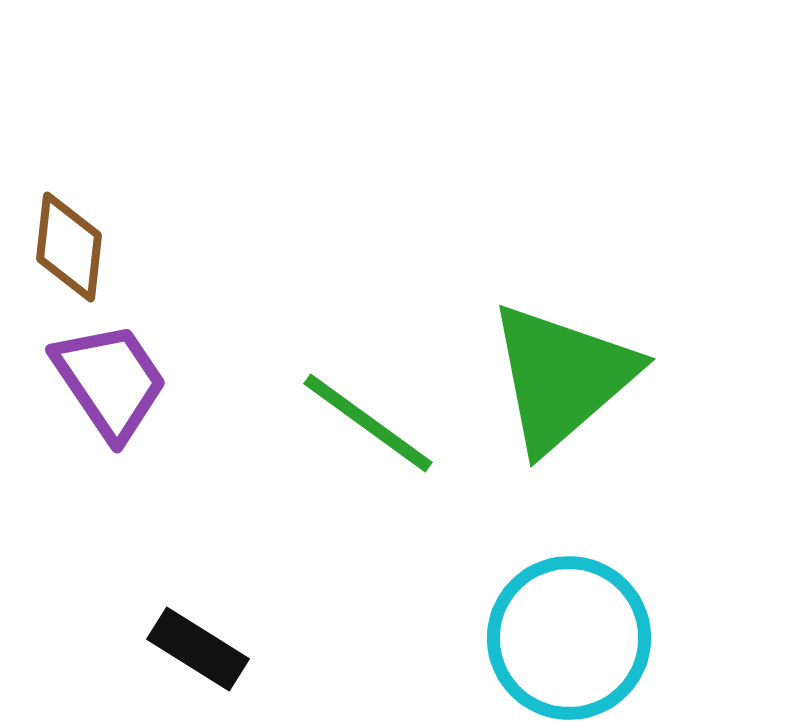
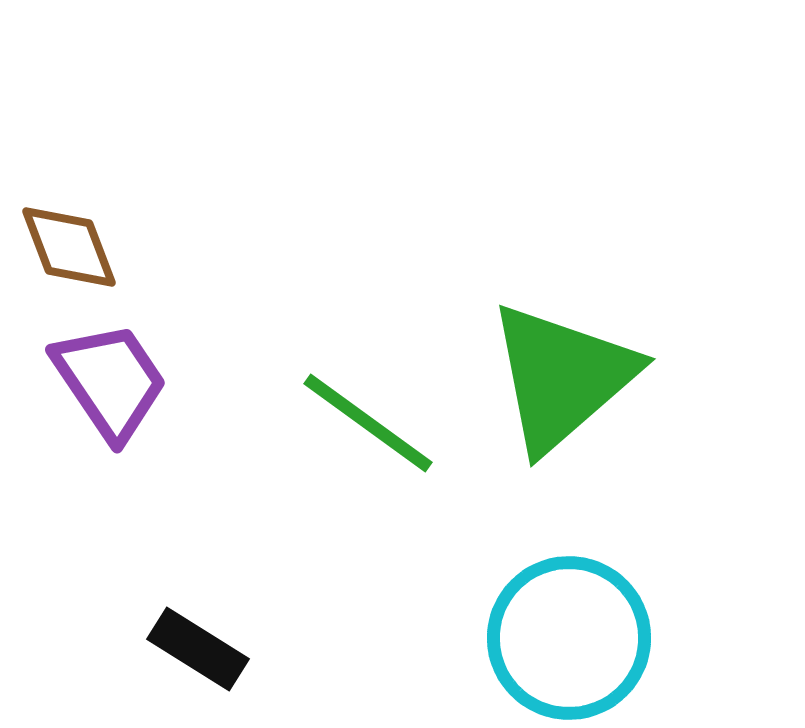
brown diamond: rotated 27 degrees counterclockwise
